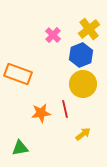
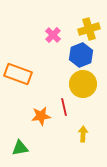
yellow cross: rotated 20 degrees clockwise
red line: moved 1 px left, 2 px up
orange star: moved 3 px down
yellow arrow: rotated 49 degrees counterclockwise
